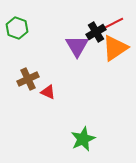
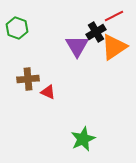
red line: moved 7 px up
orange triangle: moved 1 px left, 1 px up
brown cross: rotated 20 degrees clockwise
